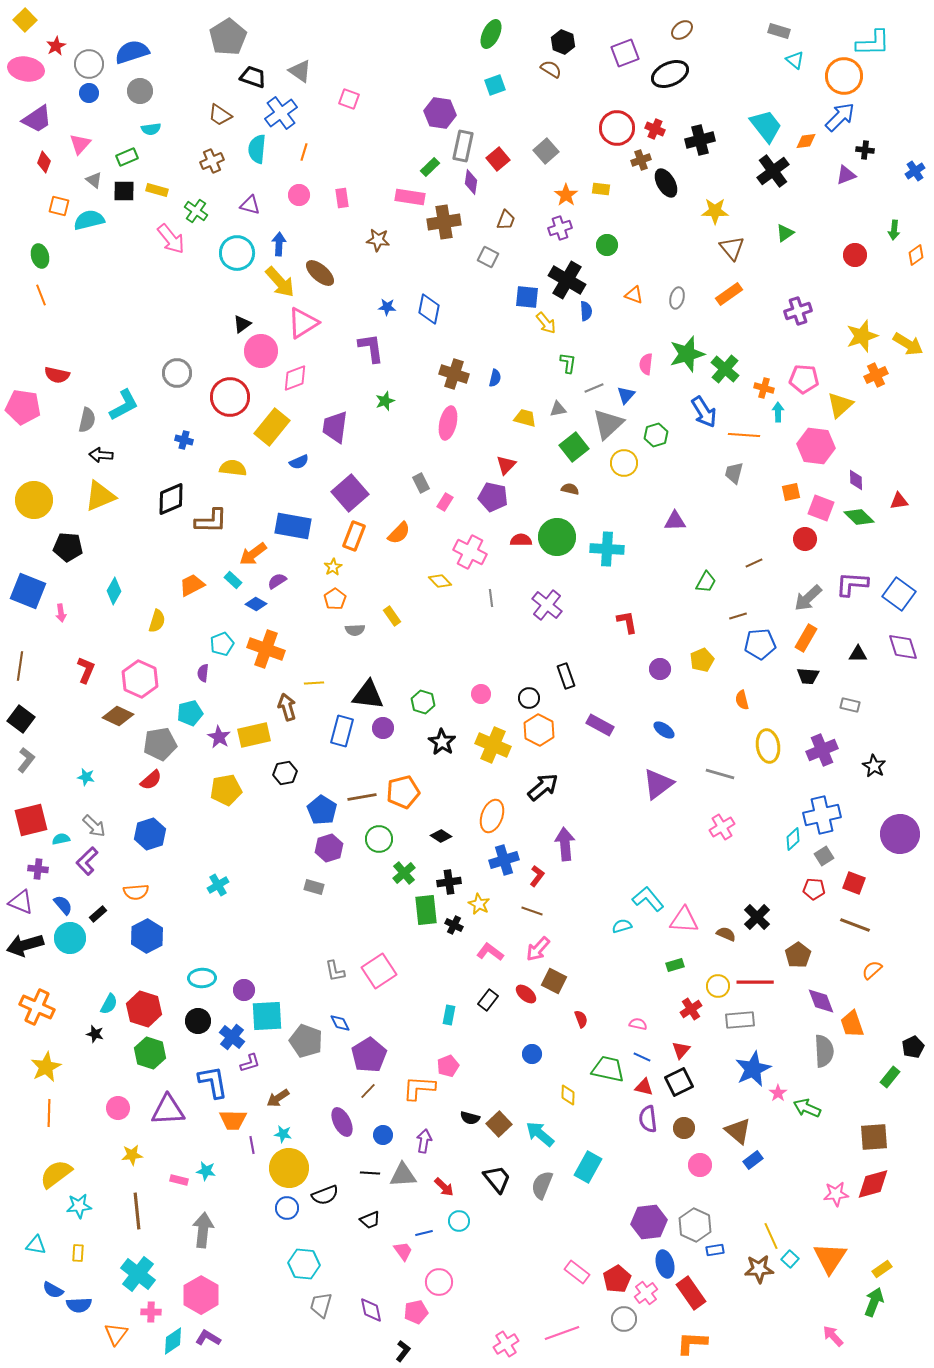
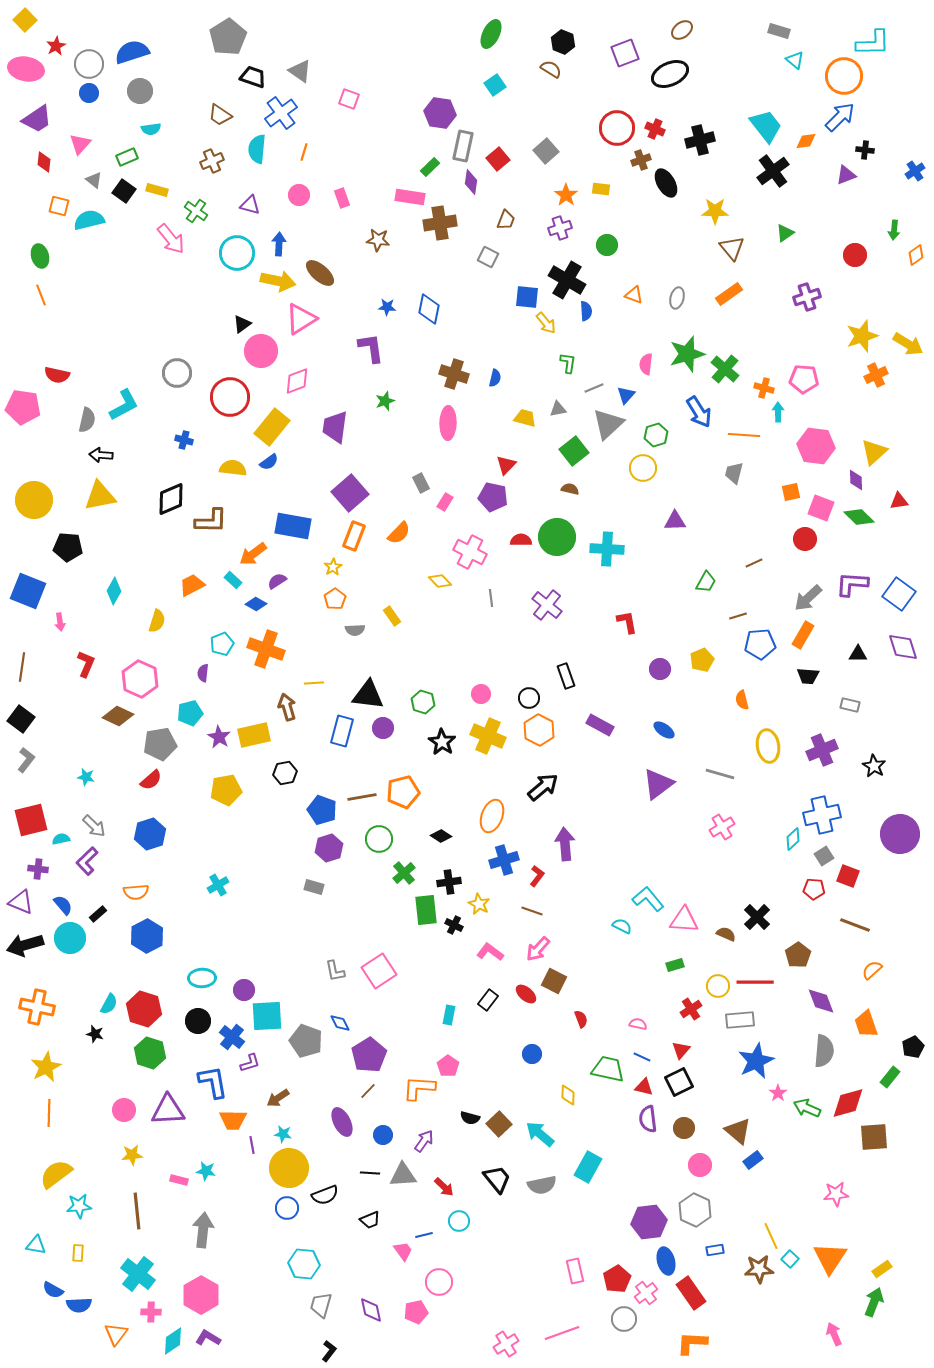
cyan square at (495, 85): rotated 15 degrees counterclockwise
red diamond at (44, 162): rotated 15 degrees counterclockwise
black square at (124, 191): rotated 35 degrees clockwise
pink rectangle at (342, 198): rotated 12 degrees counterclockwise
brown cross at (444, 222): moved 4 px left, 1 px down
yellow arrow at (280, 282): moved 2 px left, 1 px up; rotated 36 degrees counterclockwise
purple cross at (798, 311): moved 9 px right, 14 px up
pink triangle at (303, 323): moved 2 px left, 4 px up
pink diamond at (295, 378): moved 2 px right, 3 px down
yellow triangle at (840, 405): moved 34 px right, 47 px down
blue arrow at (704, 412): moved 5 px left
pink ellipse at (448, 423): rotated 12 degrees counterclockwise
green square at (574, 447): moved 4 px down
blue semicircle at (299, 462): moved 30 px left; rotated 12 degrees counterclockwise
yellow circle at (624, 463): moved 19 px right, 5 px down
yellow triangle at (100, 496): rotated 12 degrees clockwise
pink arrow at (61, 613): moved 1 px left, 9 px down
orange rectangle at (806, 638): moved 3 px left, 3 px up
brown line at (20, 666): moved 2 px right, 1 px down
red L-shape at (86, 670): moved 6 px up
yellow cross at (493, 745): moved 5 px left, 9 px up
blue pentagon at (322, 810): rotated 12 degrees counterclockwise
red square at (854, 883): moved 6 px left, 7 px up
cyan semicircle at (622, 926): rotated 42 degrees clockwise
orange cross at (37, 1007): rotated 12 degrees counterclockwise
orange trapezoid at (852, 1024): moved 14 px right
gray semicircle at (824, 1051): rotated 8 degrees clockwise
pink pentagon at (448, 1066): rotated 15 degrees counterclockwise
blue star at (753, 1069): moved 3 px right, 8 px up
pink circle at (118, 1108): moved 6 px right, 2 px down
purple arrow at (424, 1141): rotated 25 degrees clockwise
red diamond at (873, 1184): moved 25 px left, 81 px up
gray semicircle at (542, 1185): rotated 124 degrees counterclockwise
gray hexagon at (695, 1225): moved 15 px up
blue line at (424, 1233): moved 2 px down
blue ellipse at (665, 1264): moved 1 px right, 3 px up
pink rectangle at (577, 1272): moved 2 px left, 1 px up; rotated 40 degrees clockwise
pink arrow at (833, 1336): moved 1 px right, 2 px up; rotated 20 degrees clockwise
black L-shape at (403, 1351): moved 74 px left
